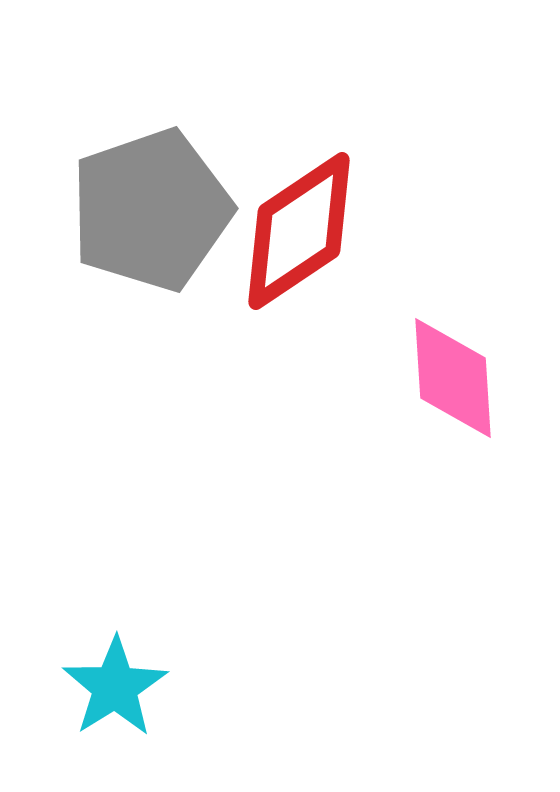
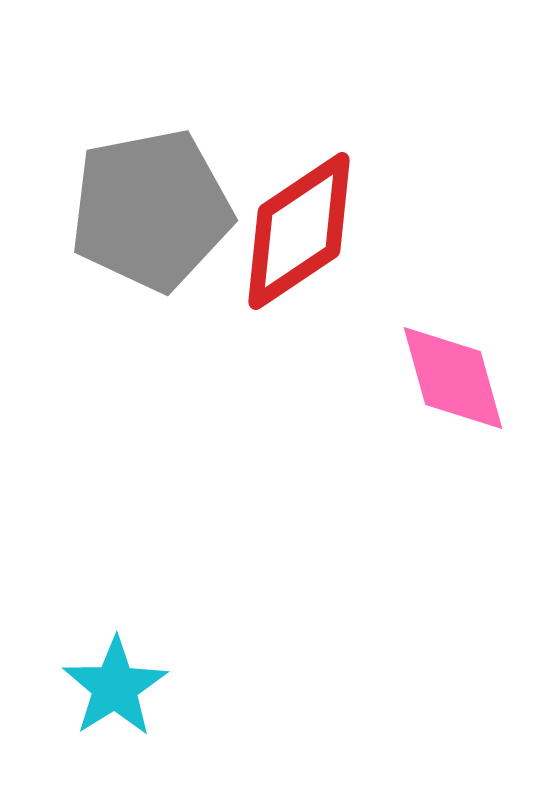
gray pentagon: rotated 8 degrees clockwise
pink diamond: rotated 12 degrees counterclockwise
